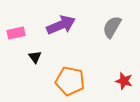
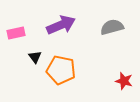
gray semicircle: rotated 45 degrees clockwise
orange pentagon: moved 9 px left, 11 px up
